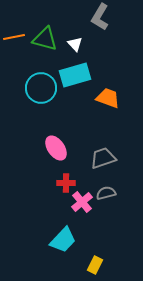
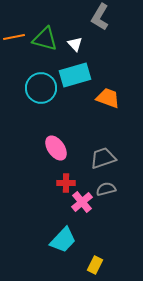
gray semicircle: moved 4 px up
